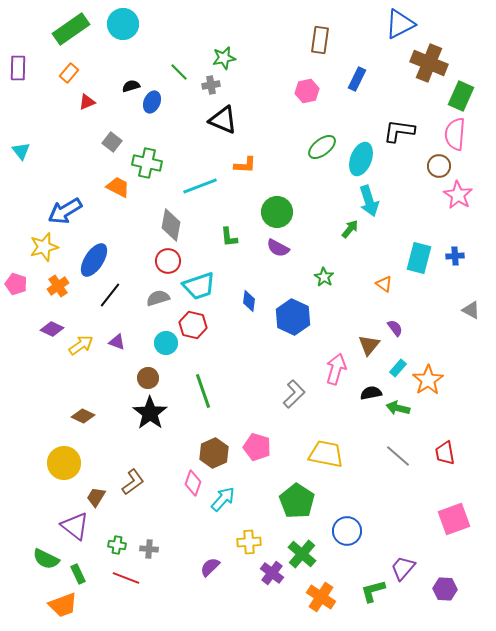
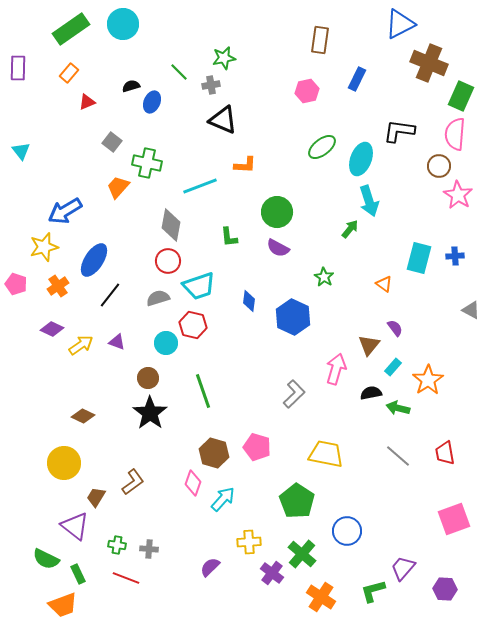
orange trapezoid at (118, 187): rotated 75 degrees counterclockwise
cyan rectangle at (398, 368): moved 5 px left, 1 px up
brown hexagon at (214, 453): rotated 20 degrees counterclockwise
